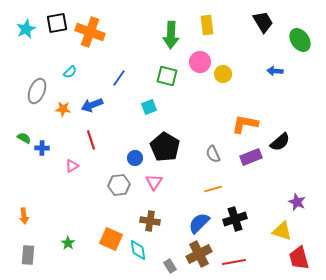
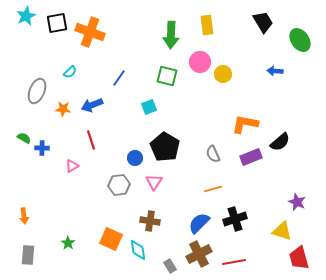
cyan star at (26, 29): moved 13 px up
